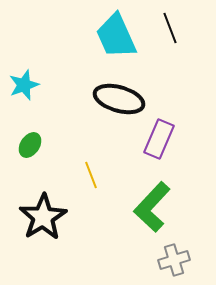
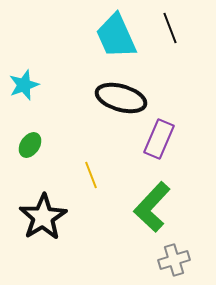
black ellipse: moved 2 px right, 1 px up
